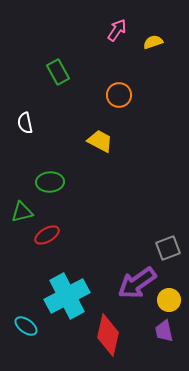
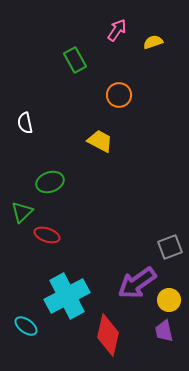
green rectangle: moved 17 px right, 12 px up
green ellipse: rotated 16 degrees counterclockwise
green triangle: rotated 30 degrees counterclockwise
red ellipse: rotated 50 degrees clockwise
gray square: moved 2 px right, 1 px up
